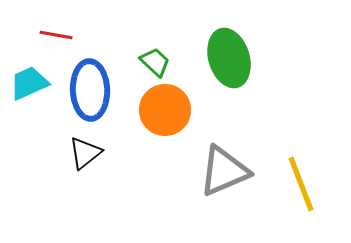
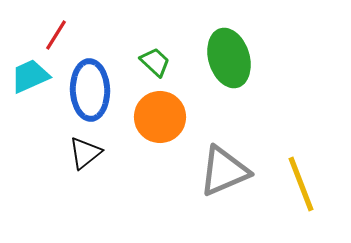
red line: rotated 68 degrees counterclockwise
cyan trapezoid: moved 1 px right, 7 px up
orange circle: moved 5 px left, 7 px down
